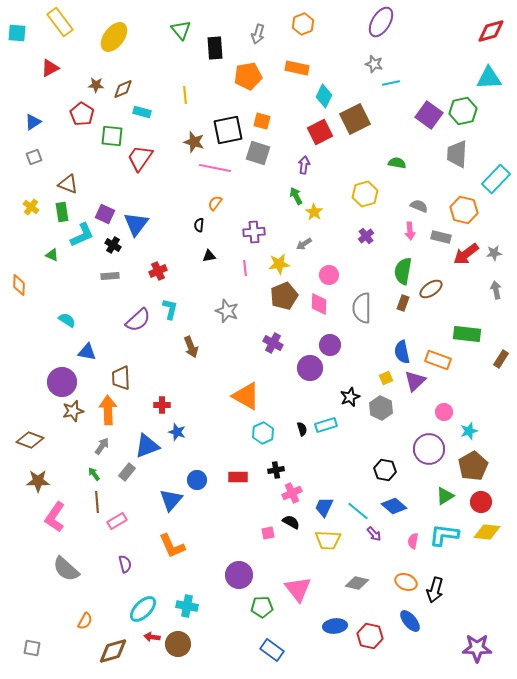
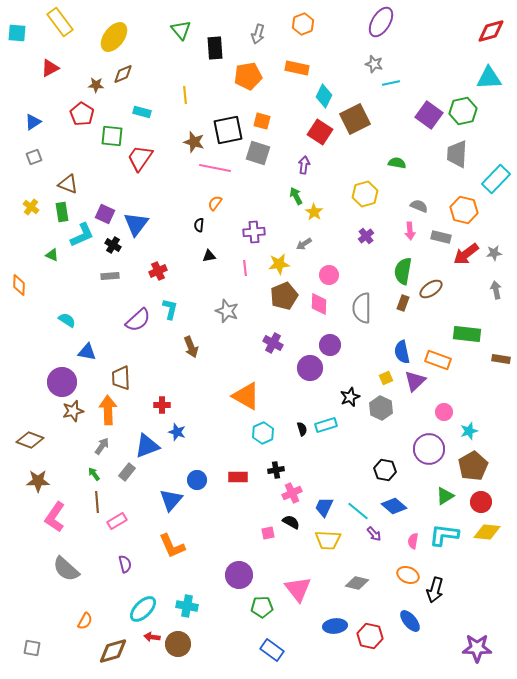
brown diamond at (123, 89): moved 15 px up
red square at (320, 132): rotated 30 degrees counterclockwise
brown rectangle at (501, 359): rotated 66 degrees clockwise
orange ellipse at (406, 582): moved 2 px right, 7 px up
